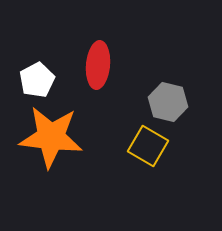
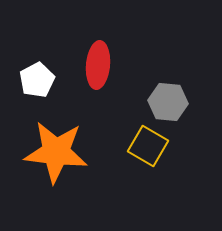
gray hexagon: rotated 9 degrees counterclockwise
orange star: moved 5 px right, 15 px down
